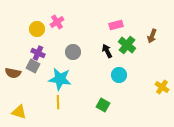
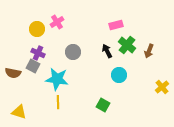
brown arrow: moved 3 px left, 15 px down
cyan star: moved 3 px left
yellow cross: rotated 16 degrees clockwise
